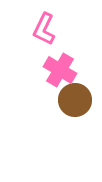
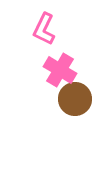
brown circle: moved 1 px up
